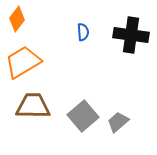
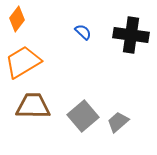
blue semicircle: rotated 42 degrees counterclockwise
